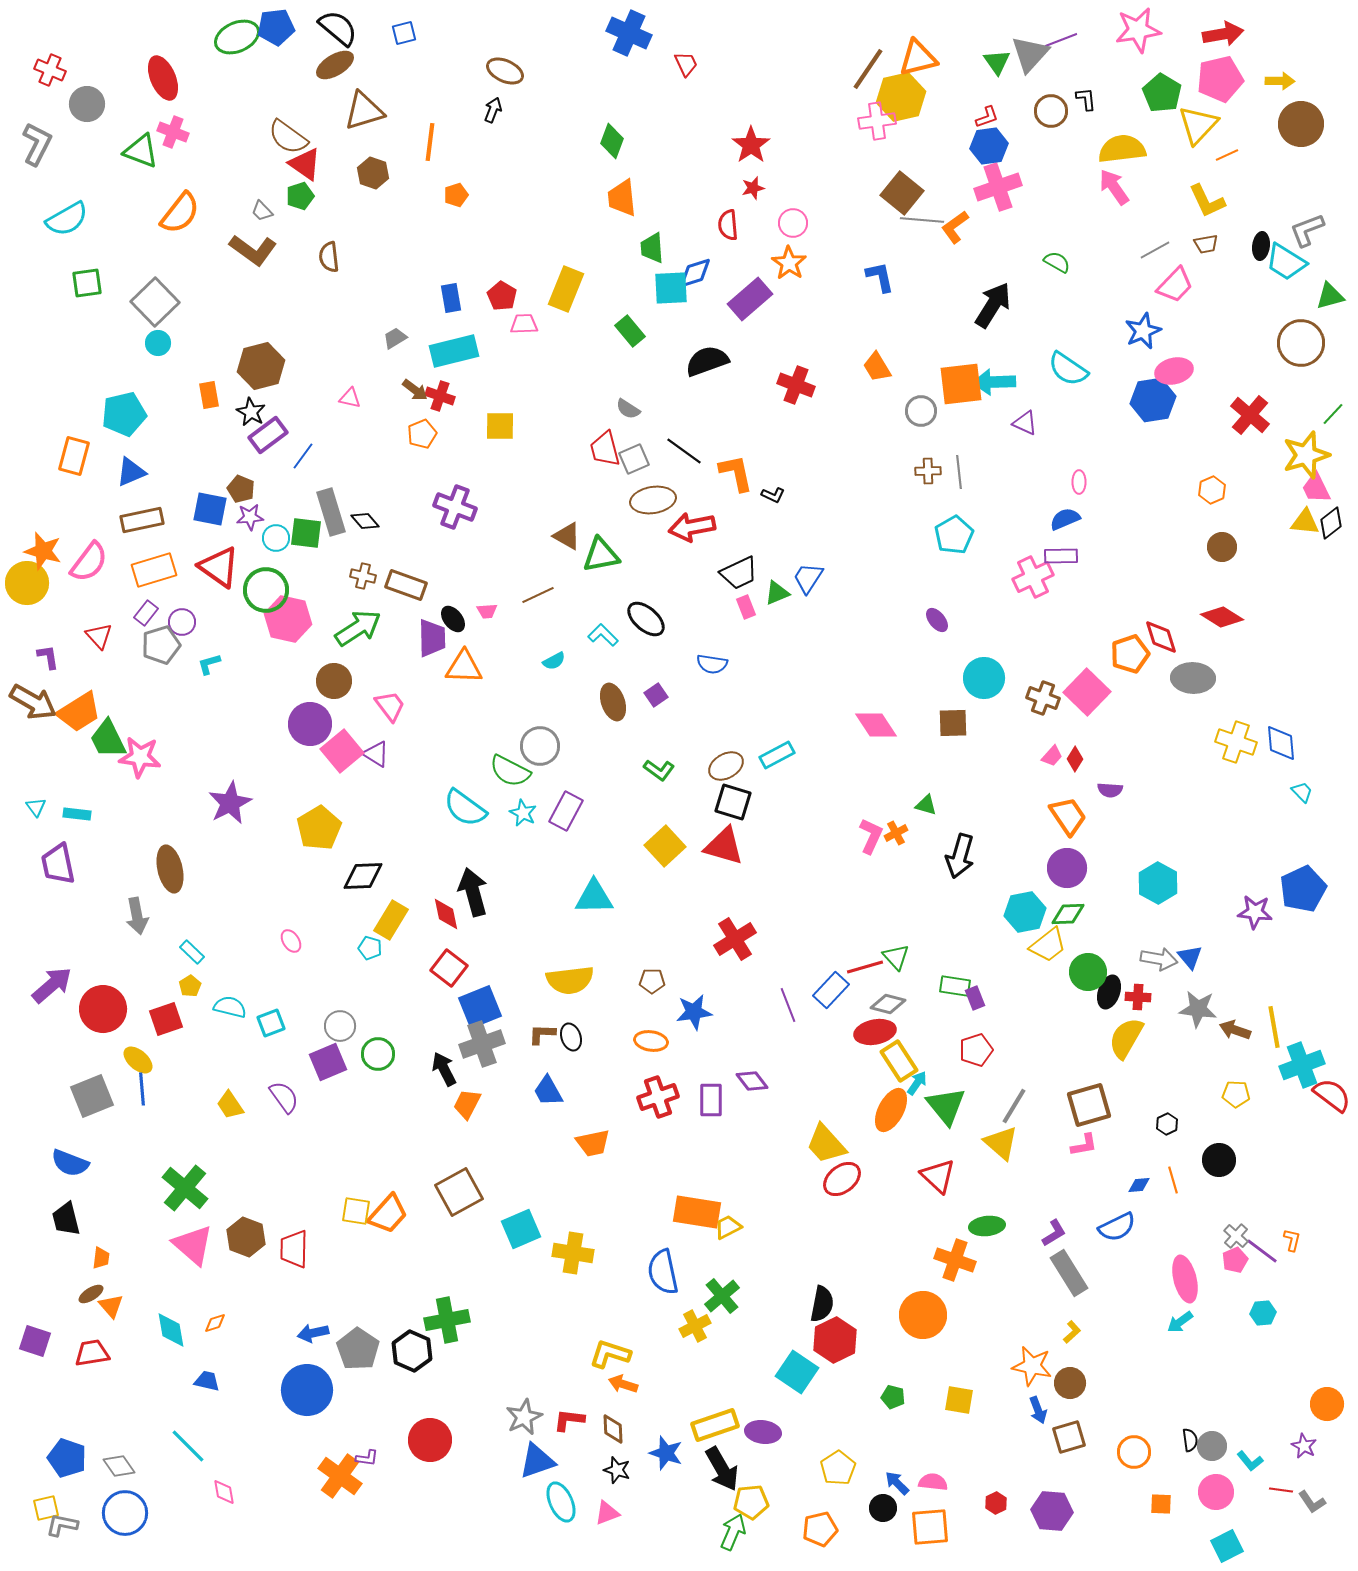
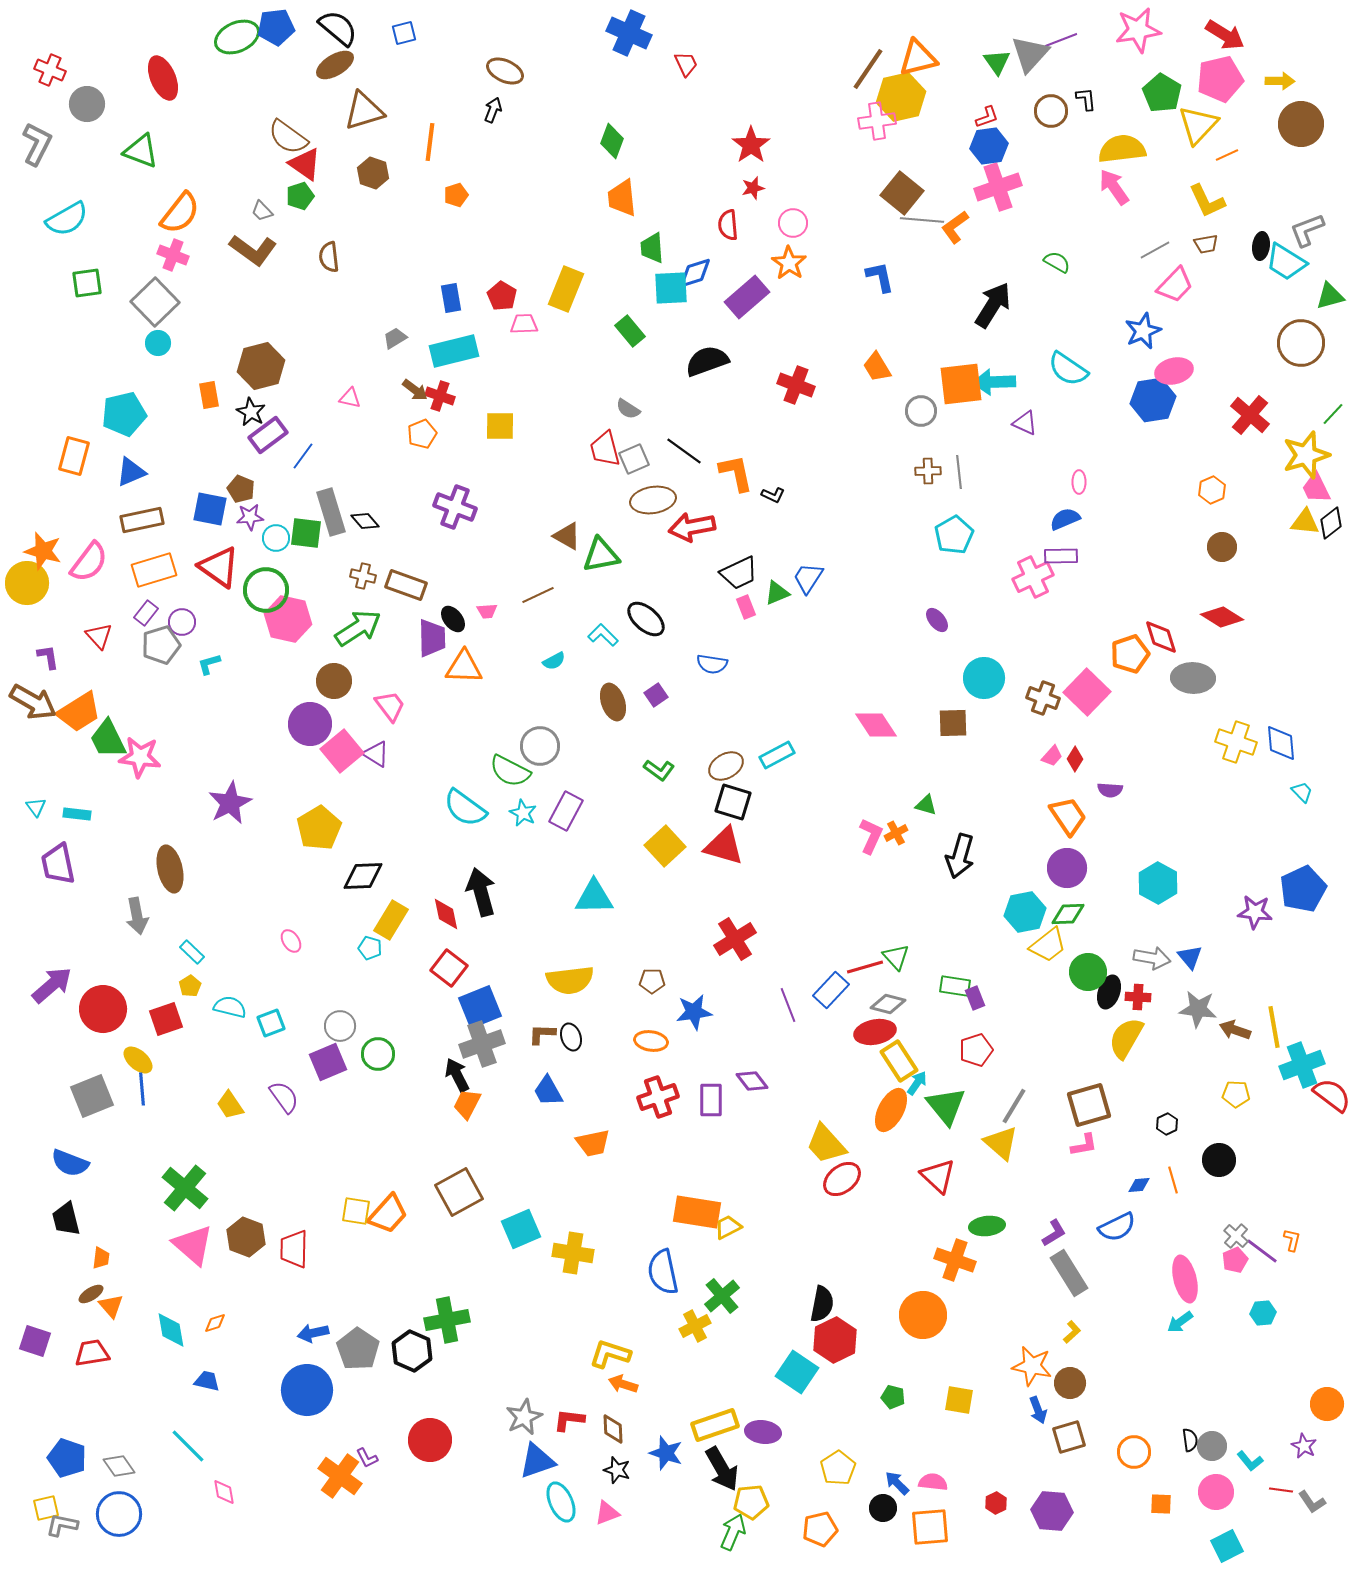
red arrow at (1223, 34): moved 2 px right, 1 px down; rotated 42 degrees clockwise
pink cross at (173, 132): moved 123 px down
purple rectangle at (750, 299): moved 3 px left, 2 px up
black arrow at (473, 892): moved 8 px right
gray arrow at (1159, 959): moved 7 px left, 1 px up
black arrow at (444, 1069): moved 13 px right, 6 px down
purple L-shape at (367, 1458): rotated 55 degrees clockwise
blue circle at (125, 1513): moved 6 px left, 1 px down
